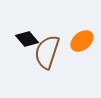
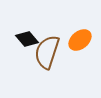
orange ellipse: moved 2 px left, 1 px up
